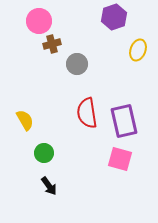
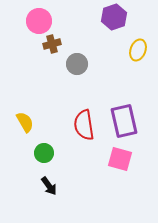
red semicircle: moved 3 px left, 12 px down
yellow semicircle: moved 2 px down
